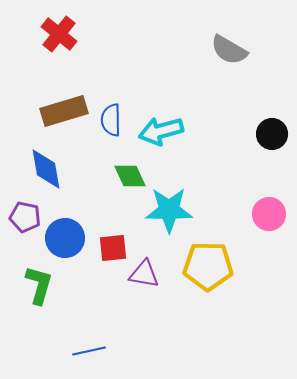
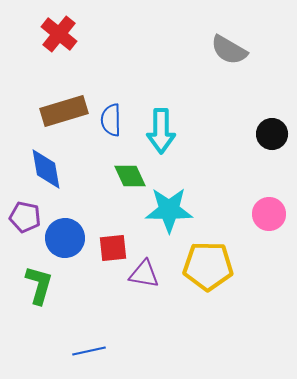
cyan arrow: rotated 75 degrees counterclockwise
